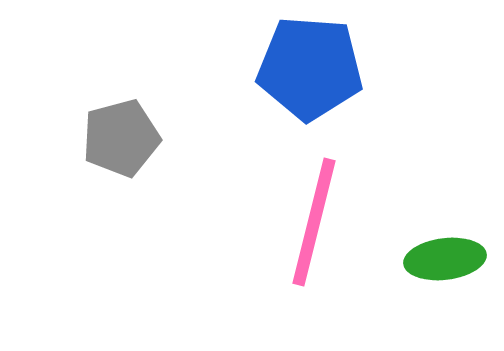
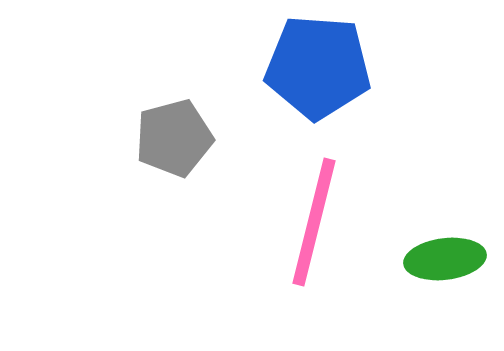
blue pentagon: moved 8 px right, 1 px up
gray pentagon: moved 53 px right
